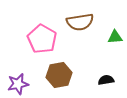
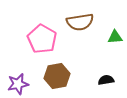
brown hexagon: moved 2 px left, 1 px down
